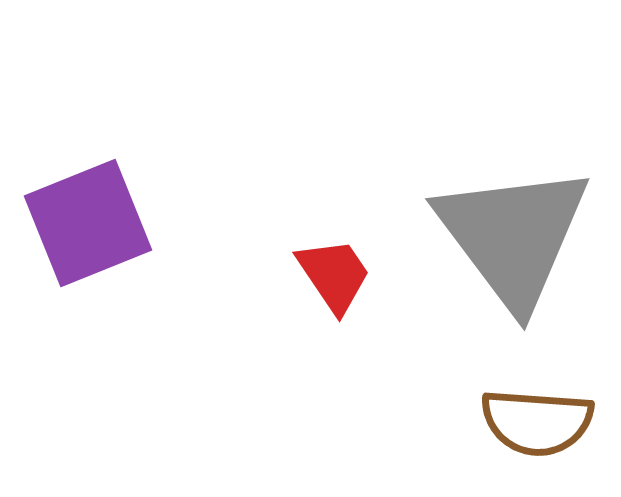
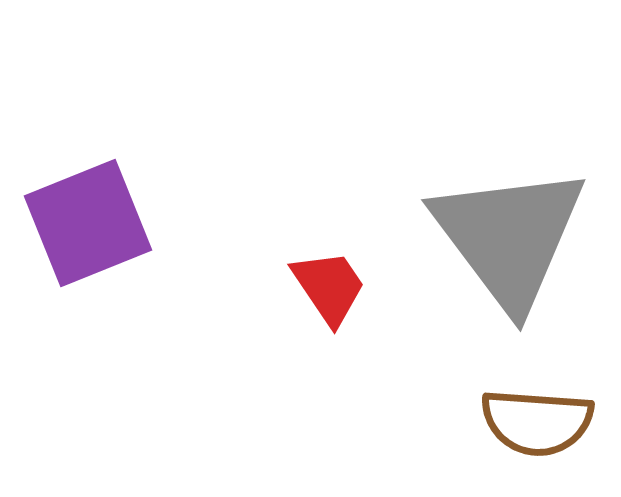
gray triangle: moved 4 px left, 1 px down
red trapezoid: moved 5 px left, 12 px down
